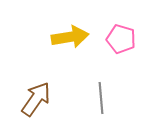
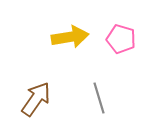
gray line: moved 2 px left; rotated 12 degrees counterclockwise
